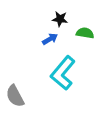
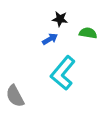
green semicircle: moved 3 px right
